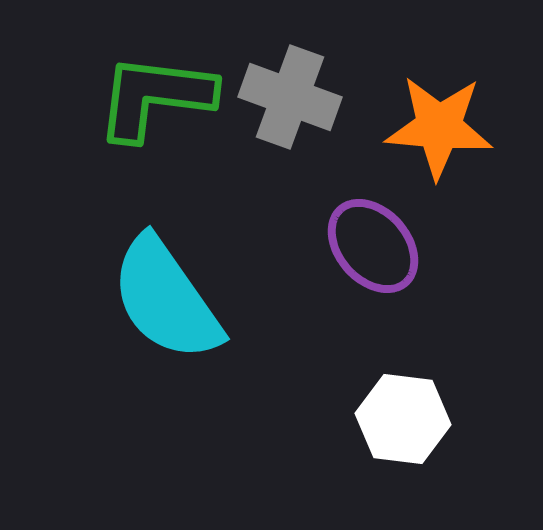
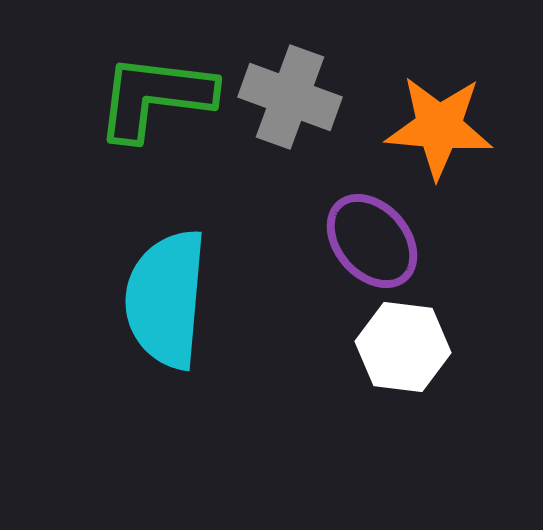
purple ellipse: moved 1 px left, 5 px up
cyan semicircle: rotated 40 degrees clockwise
white hexagon: moved 72 px up
